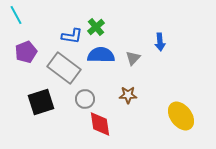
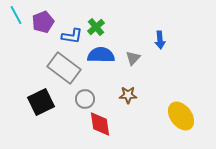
blue arrow: moved 2 px up
purple pentagon: moved 17 px right, 30 px up
black square: rotated 8 degrees counterclockwise
